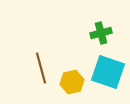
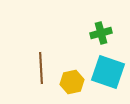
brown line: rotated 12 degrees clockwise
